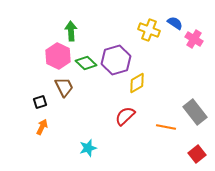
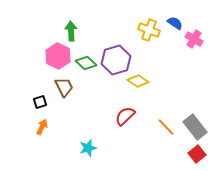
yellow diamond: moved 1 px right, 2 px up; rotated 65 degrees clockwise
gray rectangle: moved 15 px down
orange line: rotated 36 degrees clockwise
